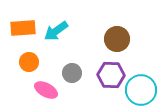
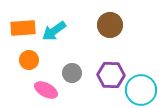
cyan arrow: moved 2 px left
brown circle: moved 7 px left, 14 px up
orange circle: moved 2 px up
